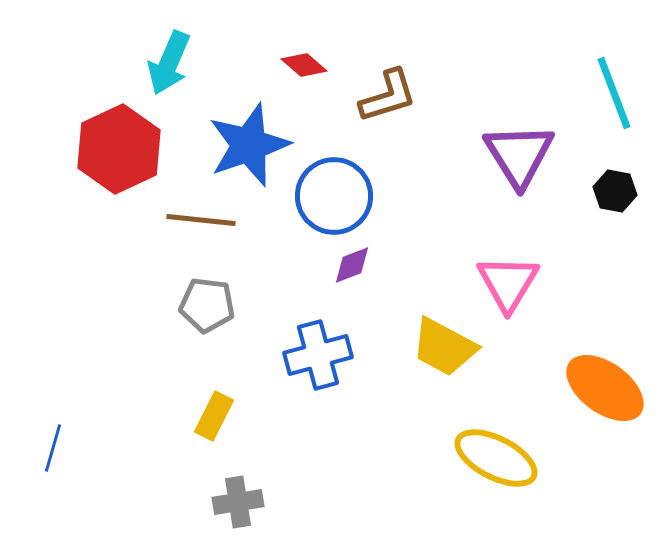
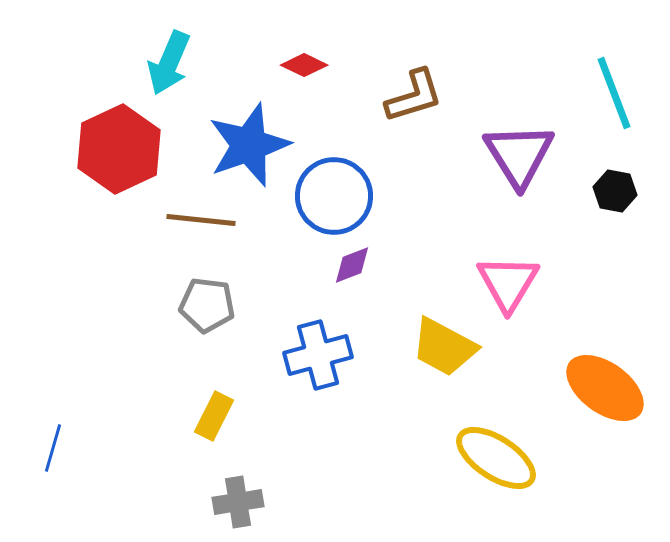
red diamond: rotated 15 degrees counterclockwise
brown L-shape: moved 26 px right
yellow ellipse: rotated 6 degrees clockwise
